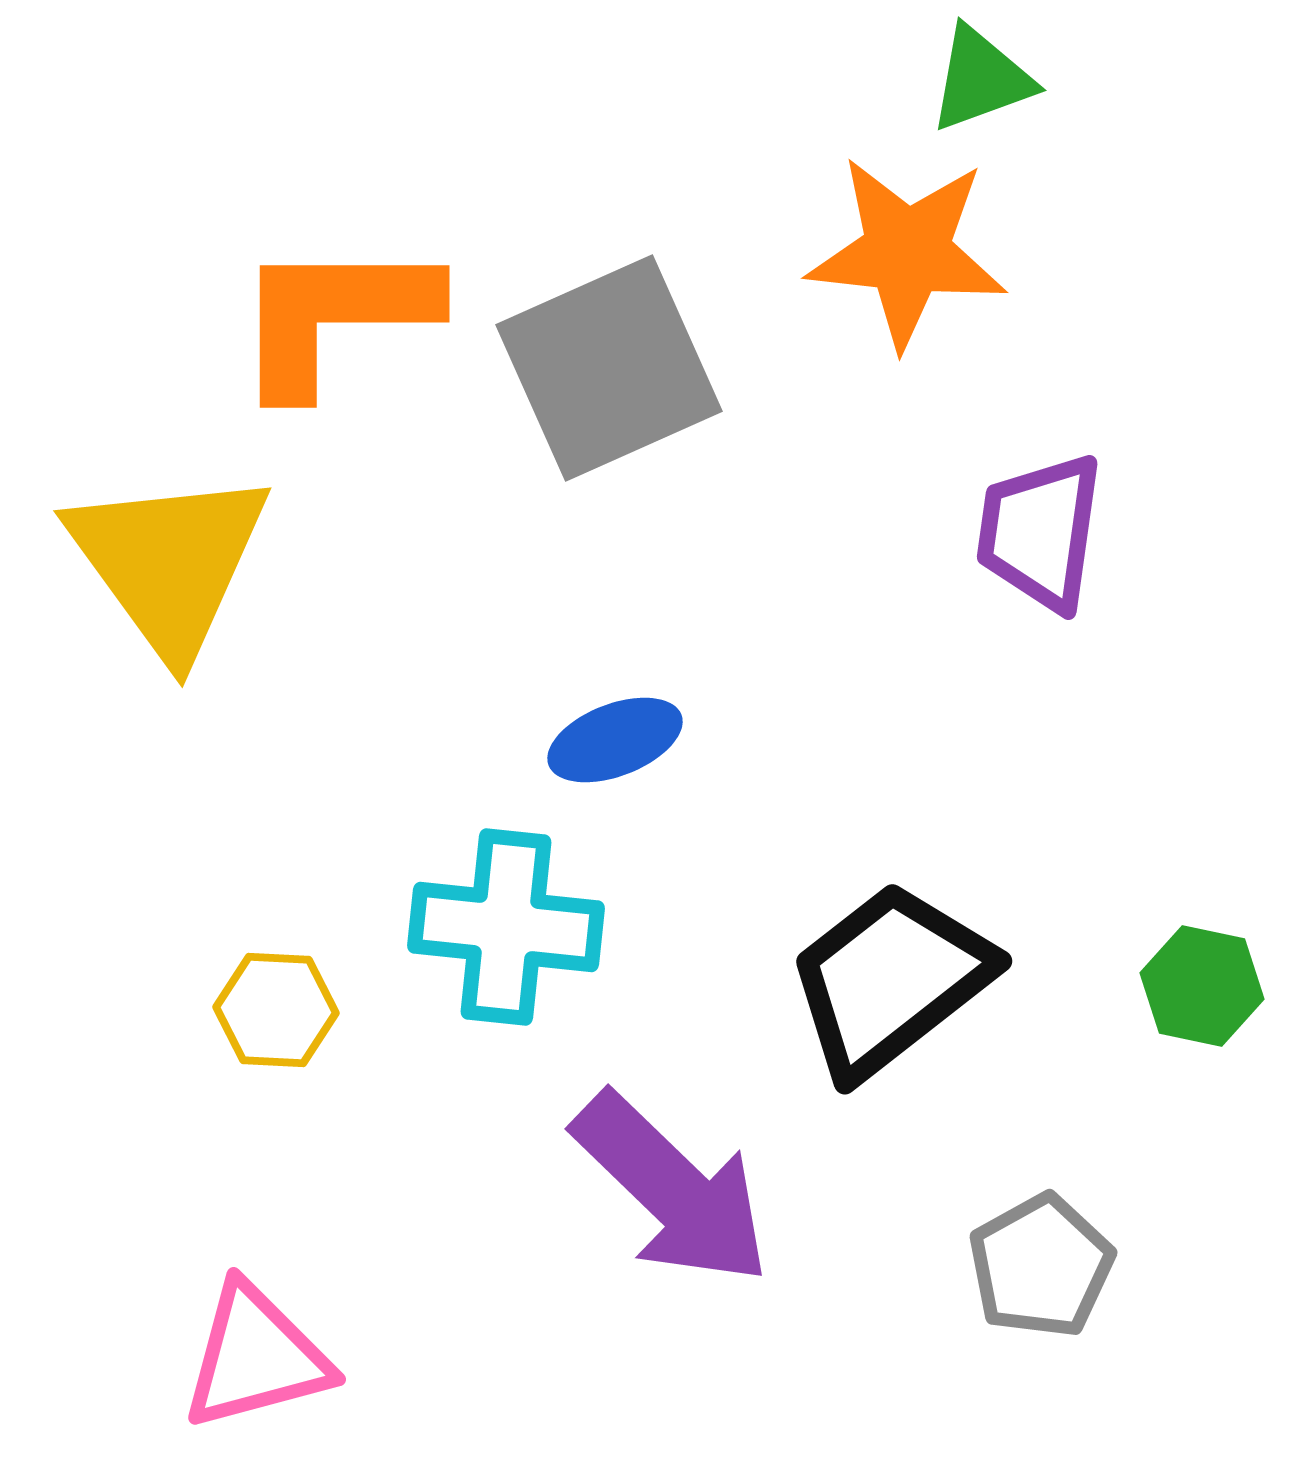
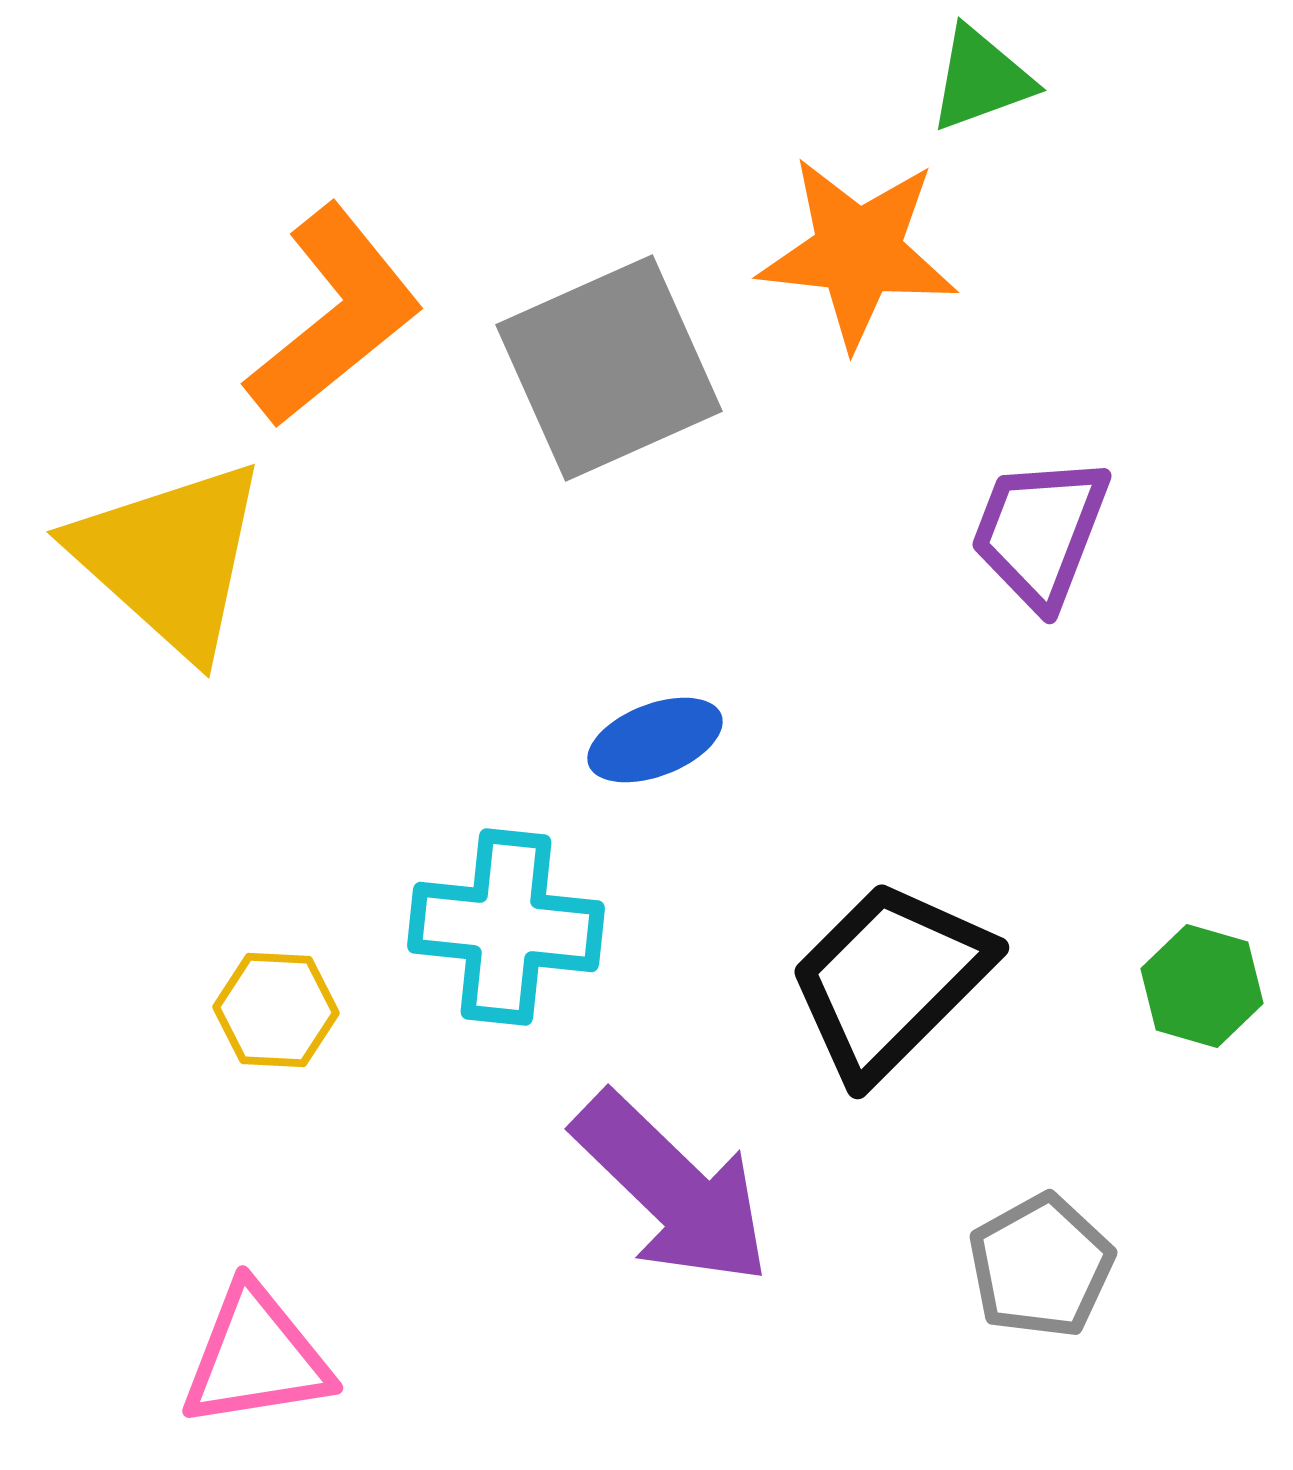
orange star: moved 49 px left
orange L-shape: rotated 141 degrees clockwise
purple trapezoid: rotated 13 degrees clockwise
yellow triangle: moved 1 px right, 4 px up; rotated 12 degrees counterclockwise
blue ellipse: moved 40 px right
black trapezoid: rotated 7 degrees counterclockwise
green hexagon: rotated 4 degrees clockwise
pink triangle: rotated 6 degrees clockwise
